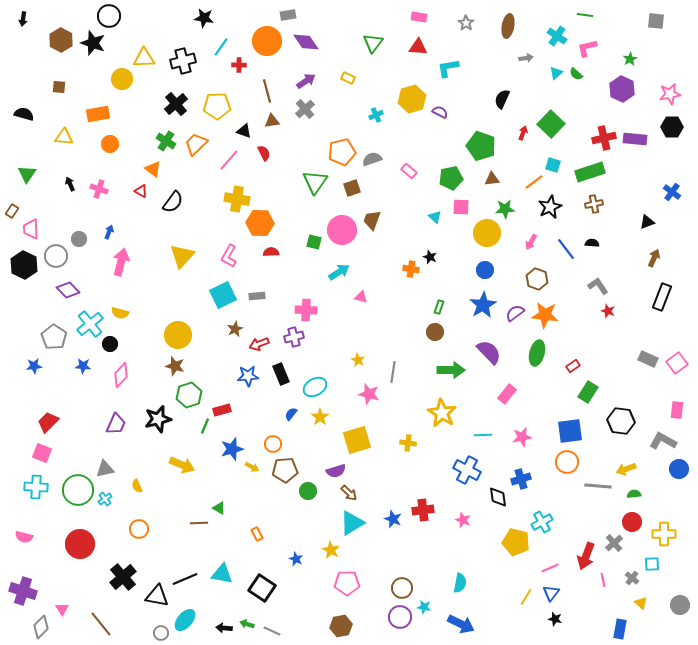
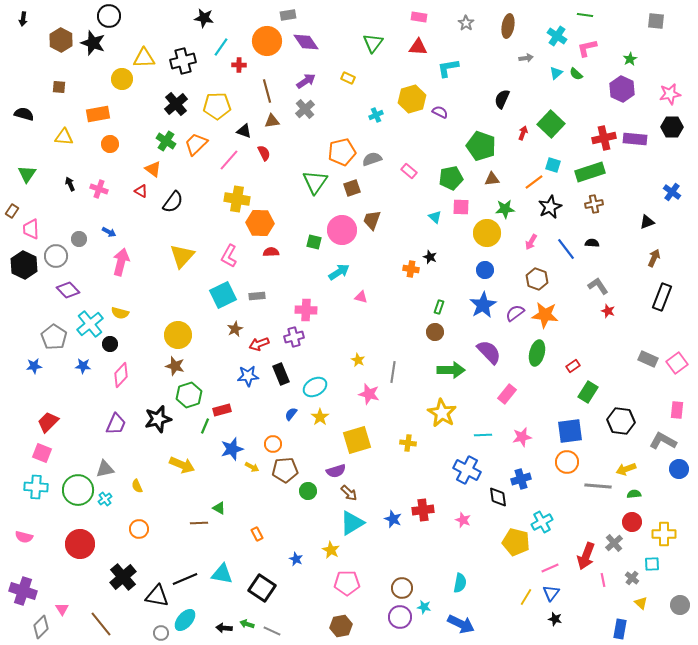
blue arrow at (109, 232): rotated 96 degrees clockwise
